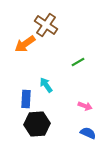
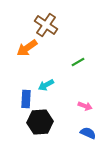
orange arrow: moved 2 px right, 4 px down
cyan arrow: rotated 84 degrees counterclockwise
black hexagon: moved 3 px right, 2 px up
